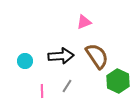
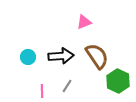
cyan circle: moved 3 px right, 4 px up
